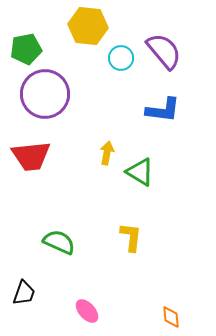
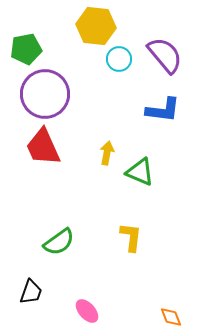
yellow hexagon: moved 8 px right
purple semicircle: moved 1 px right, 4 px down
cyan circle: moved 2 px left, 1 px down
red trapezoid: moved 12 px right, 9 px up; rotated 72 degrees clockwise
green triangle: rotated 8 degrees counterclockwise
green semicircle: rotated 120 degrees clockwise
black trapezoid: moved 7 px right, 1 px up
orange diamond: rotated 15 degrees counterclockwise
